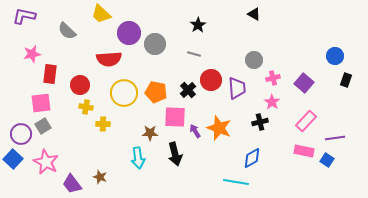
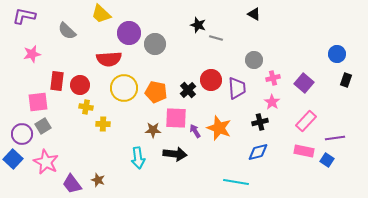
black star at (198, 25): rotated 21 degrees counterclockwise
gray line at (194, 54): moved 22 px right, 16 px up
blue circle at (335, 56): moved 2 px right, 2 px up
red rectangle at (50, 74): moved 7 px right, 7 px down
yellow circle at (124, 93): moved 5 px up
pink square at (41, 103): moved 3 px left, 1 px up
pink square at (175, 117): moved 1 px right, 1 px down
brown star at (150, 133): moved 3 px right, 3 px up
purple circle at (21, 134): moved 1 px right
black arrow at (175, 154): rotated 70 degrees counterclockwise
blue diamond at (252, 158): moved 6 px right, 6 px up; rotated 15 degrees clockwise
brown star at (100, 177): moved 2 px left, 3 px down
